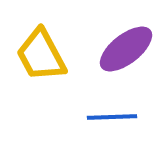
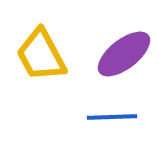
purple ellipse: moved 2 px left, 5 px down
